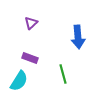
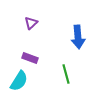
green line: moved 3 px right
